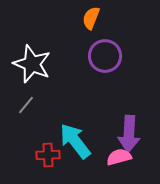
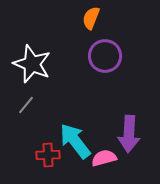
pink semicircle: moved 15 px left, 1 px down
